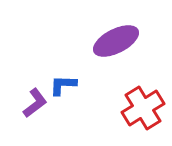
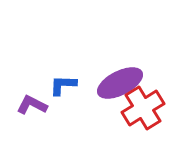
purple ellipse: moved 4 px right, 42 px down
purple L-shape: moved 3 px left, 2 px down; rotated 116 degrees counterclockwise
